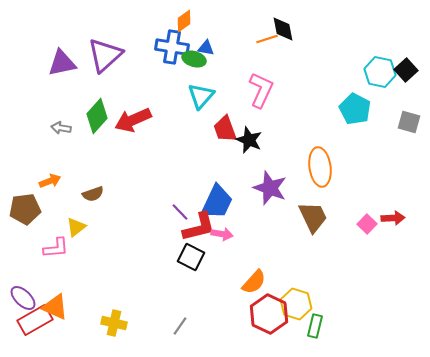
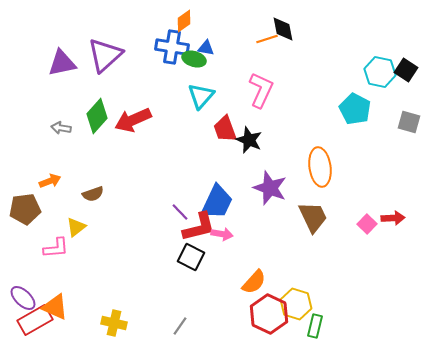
black square at (406, 70): rotated 15 degrees counterclockwise
